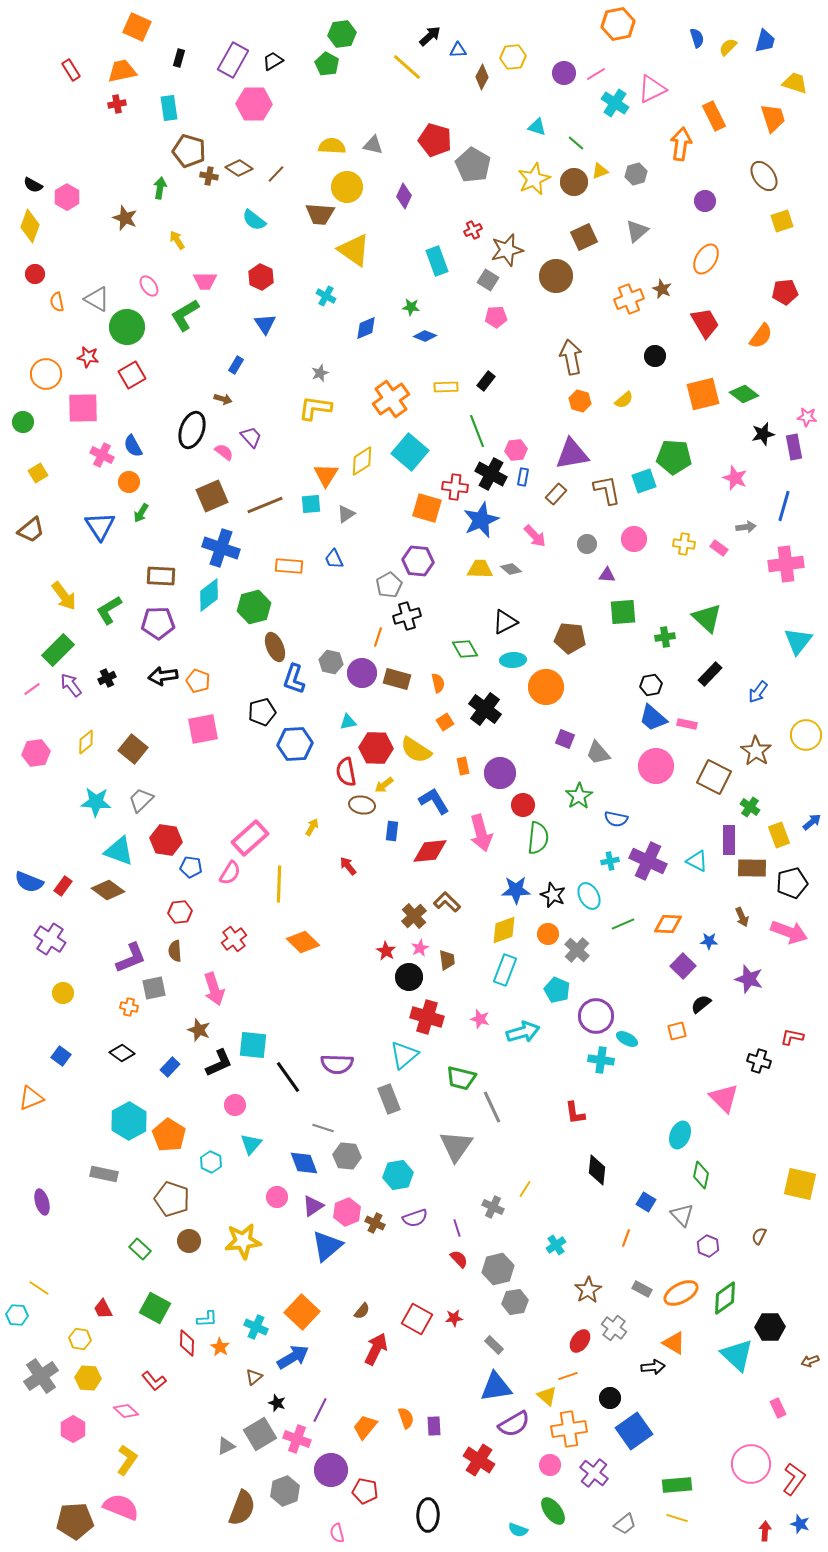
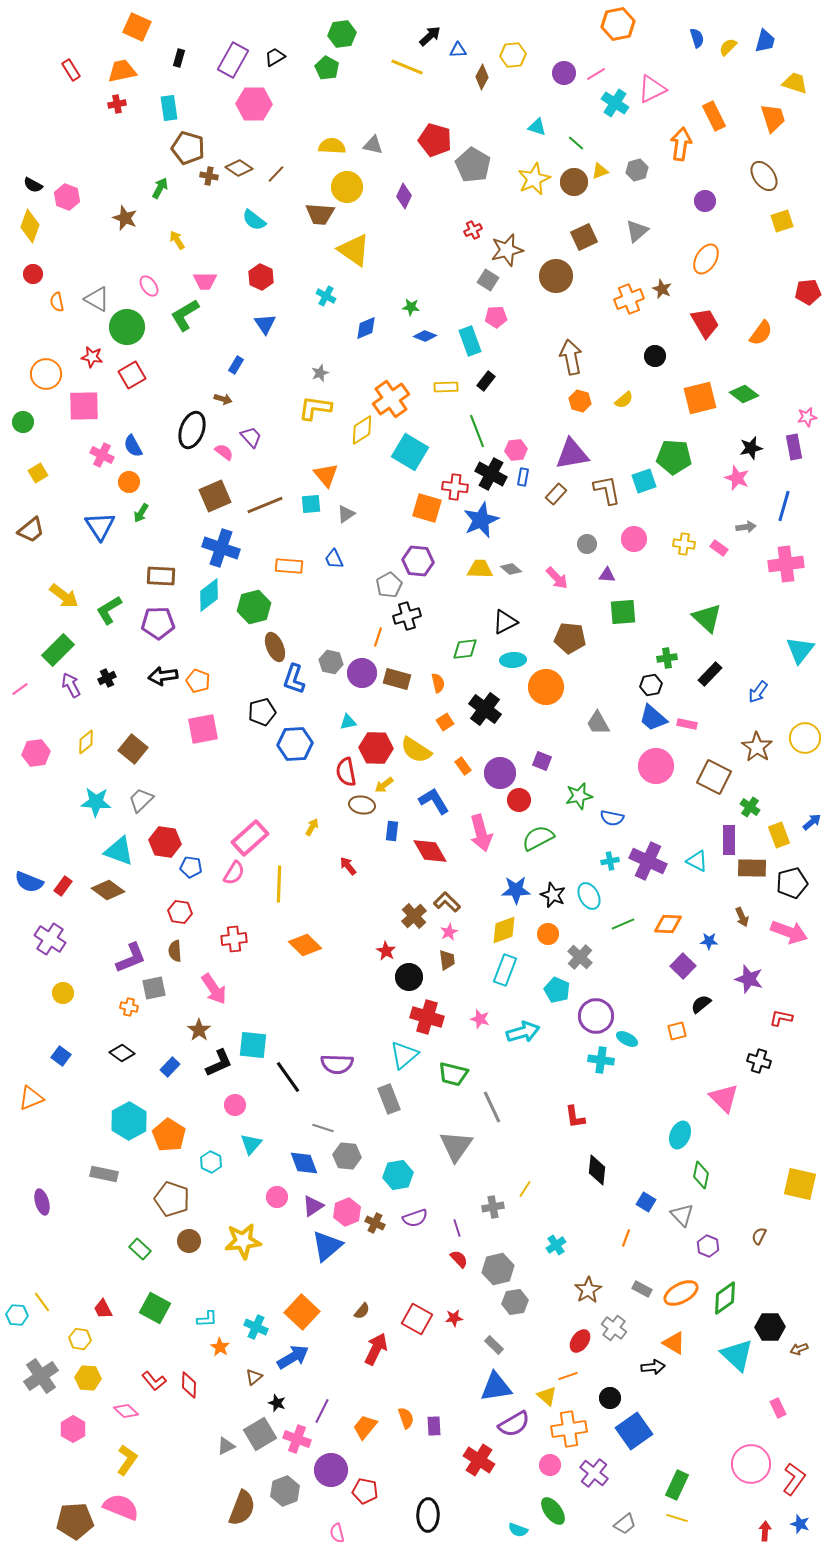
yellow hexagon at (513, 57): moved 2 px up
black trapezoid at (273, 61): moved 2 px right, 4 px up
green pentagon at (327, 64): moved 4 px down
yellow line at (407, 67): rotated 20 degrees counterclockwise
brown pentagon at (189, 151): moved 1 px left, 3 px up
gray hexagon at (636, 174): moved 1 px right, 4 px up
green arrow at (160, 188): rotated 20 degrees clockwise
pink hexagon at (67, 197): rotated 10 degrees counterclockwise
cyan rectangle at (437, 261): moved 33 px right, 80 px down
red circle at (35, 274): moved 2 px left
red pentagon at (785, 292): moved 23 px right
orange semicircle at (761, 336): moved 3 px up
red star at (88, 357): moved 4 px right
orange square at (703, 394): moved 3 px left, 4 px down
pink square at (83, 408): moved 1 px right, 2 px up
pink star at (807, 417): rotated 18 degrees counterclockwise
black star at (763, 434): moved 12 px left, 14 px down
cyan square at (410, 452): rotated 9 degrees counterclockwise
yellow diamond at (362, 461): moved 31 px up
orange triangle at (326, 475): rotated 12 degrees counterclockwise
pink star at (735, 478): moved 2 px right
brown square at (212, 496): moved 3 px right
pink arrow at (535, 536): moved 22 px right, 42 px down
yellow arrow at (64, 596): rotated 16 degrees counterclockwise
green cross at (665, 637): moved 2 px right, 21 px down
cyan triangle at (798, 641): moved 2 px right, 9 px down
green diamond at (465, 649): rotated 68 degrees counterclockwise
purple arrow at (71, 685): rotated 10 degrees clockwise
pink line at (32, 689): moved 12 px left
yellow circle at (806, 735): moved 1 px left, 3 px down
purple square at (565, 739): moved 23 px left, 22 px down
brown star at (756, 751): moved 1 px right, 4 px up
gray trapezoid at (598, 753): moved 30 px up; rotated 12 degrees clockwise
orange rectangle at (463, 766): rotated 24 degrees counterclockwise
green star at (579, 796): rotated 20 degrees clockwise
red circle at (523, 805): moved 4 px left, 5 px up
blue semicircle at (616, 819): moved 4 px left, 1 px up
green semicircle at (538, 838): rotated 124 degrees counterclockwise
red hexagon at (166, 840): moved 1 px left, 2 px down
red diamond at (430, 851): rotated 66 degrees clockwise
pink semicircle at (230, 873): moved 4 px right
red hexagon at (180, 912): rotated 15 degrees clockwise
red cross at (234, 939): rotated 30 degrees clockwise
orange diamond at (303, 942): moved 2 px right, 3 px down
pink star at (420, 948): moved 29 px right, 16 px up
gray cross at (577, 950): moved 3 px right, 7 px down
pink arrow at (214, 989): rotated 16 degrees counterclockwise
brown star at (199, 1030): rotated 15 degrees clockwise
red L-shape at (792, 1037): moved 11 px left, 19 px up
green trapezoid at (461, 1078): moved 8 px left, 4 px up
red L-shape at (575, 1113): moved 4 px down
gray cross at (493, 1207): rotated 35 degrees counterclockwise
yellow line at (39, 1288): moved 3 px right, 14 px down; rotated 20 degrees clockwise
red diamond at (187, 1343): moved 2 px right, 42 px down
brown arrow at (810, 1361): moved 11 px left, 12 px up
purple line at (320, 1410): moved 2 px right, 1 px down
green rectangle at (677, 1485): rotated 60 degrees counterclockwise
